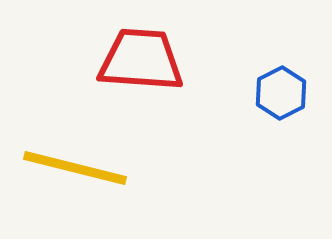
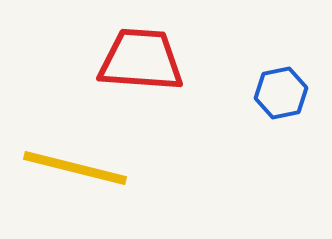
blue hexagon: rotated 15 degrees clockwise
